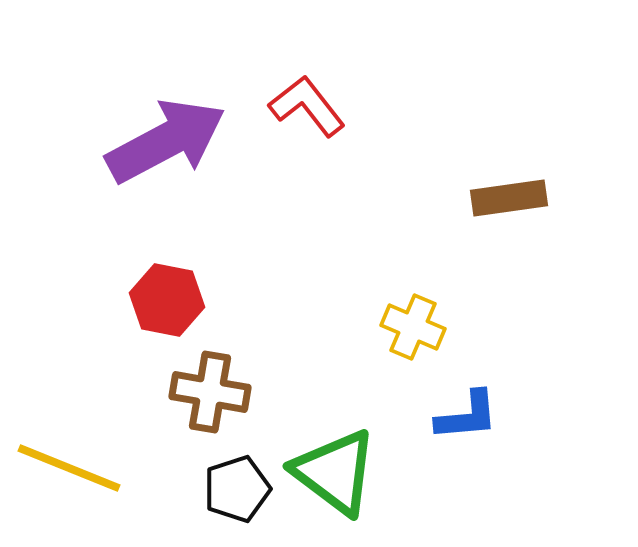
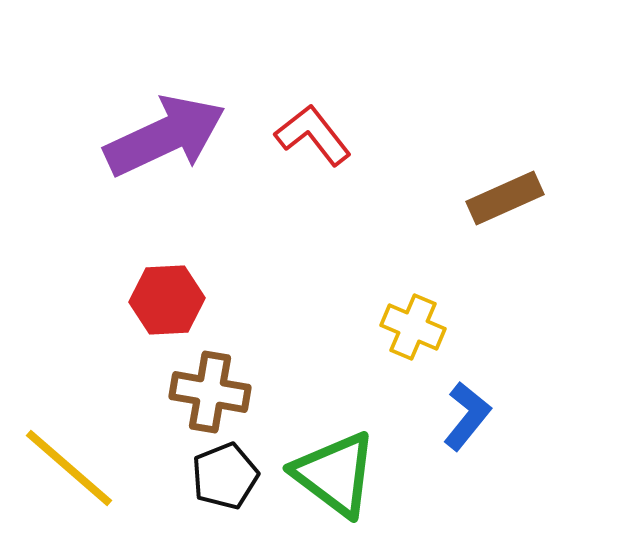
red L-shape: moved 6 px right, 29 px down
purple arrow: moved 1 px left, 5 px up; rotated 3 degrees clockwise
brown rectangle: moved 4 px left; rotated 16 degrees counterclockwise
red hexagon: rotated 14 degrees counterclockwise
blue L-shape: rotated 46 degrees counterclockwise
yellow line: rotated 19 degrees clockwise
green triangle: moved 2 px down
black pentagon: moved 12 px left, 13 px up; rotated 4 degrees counterclockwise
